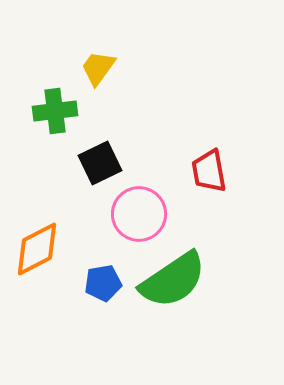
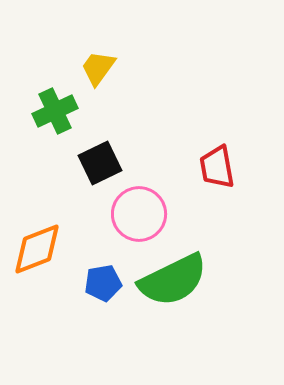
green cross: rotated 18 degrees counterclockwise
red trapezoid: moved 8 px right, 4 px up
orange diamond: rotated 6 degrees clockwise
green semicircle: rotated 8 degrees clockwise
